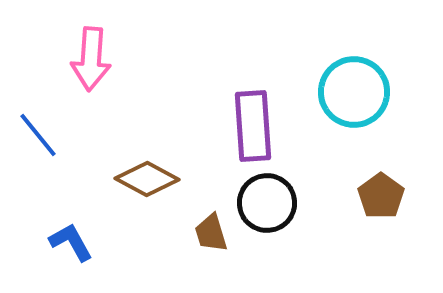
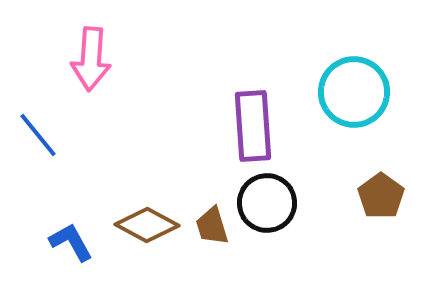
brown diamond: moved 46 px down
brown trapezoid: moved 1 px right, 7 px up
